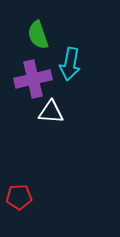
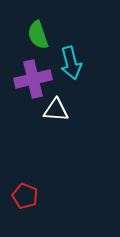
cyan arrow: moved 1 px right, 1 px up; rotated 24 degrees counterclockwise
white triangle: moved 5 px right, 2 px up
red pentagon: moved 6 px right, 1 px up; rotated 25 degrees clockwise
